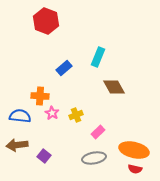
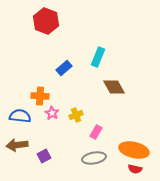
pink rectangle: moved 2 px left; rotated 16 degrees counterclockwise
purple square: rotated 24 degrees clockwise
